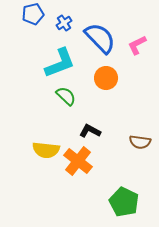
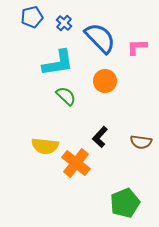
blue pentagon: moved 1 px left, 3 px down
blue cross: rotated 14 degrees counterclockwise
pink L-shape: moved 2 px down; rotated 25 degrees clockwise
cyan L-shape: moved 2 px left; rotated 12 degrees clockwise
orange circle: moved 1 px left, 3 px down
black L-shape: moved 10 px right, 6 px down; rotated 75 degrees counterclockwise
brown semicircle: moved 1 px right
yellow semicircle: moved 1 px left, 4 px up
orange cross: moved 2 px left, 2 px down
green pentagon: moved 1 px right, 1 px down; rotated 24 degrees clockwise
